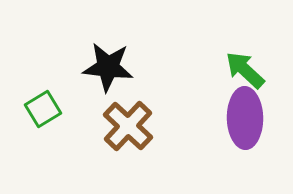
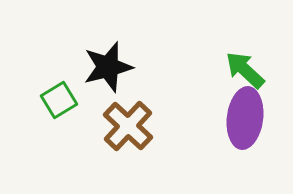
black star: rotated 21 degrees counterclockwise
green square: moved 16 px right, 9 px up
purple ellipse: rotated 8 degrees clockwise
